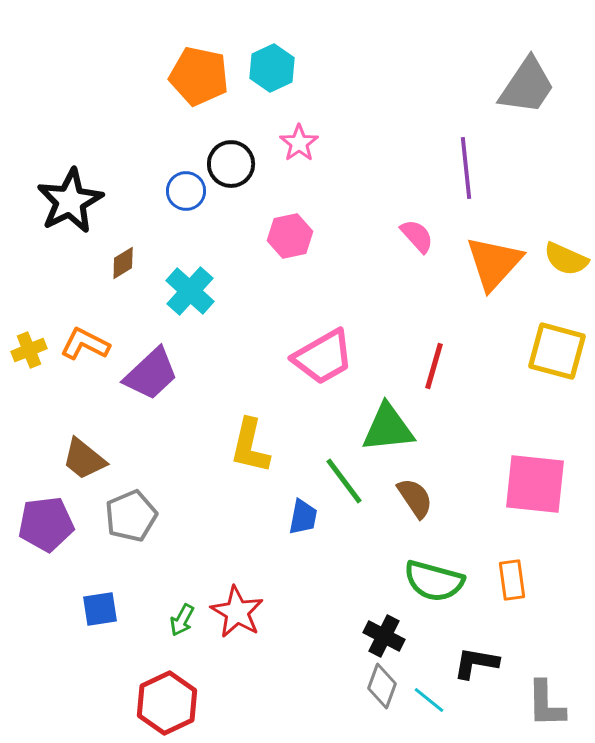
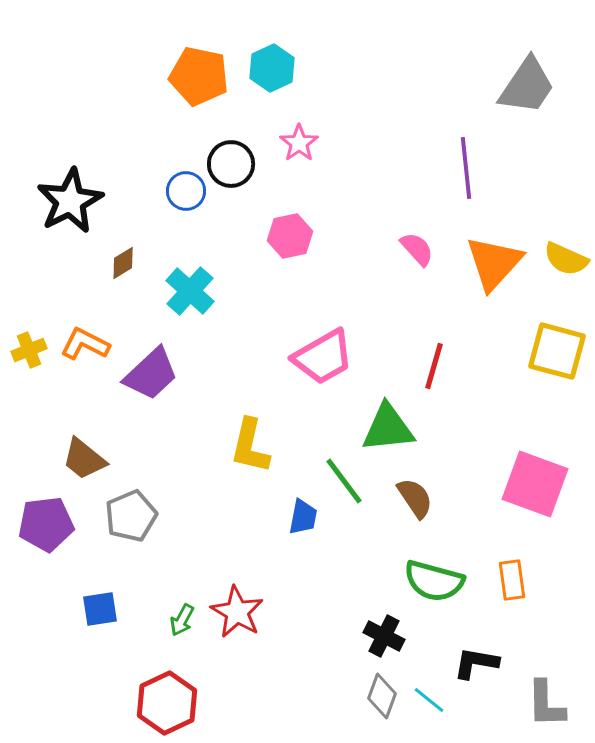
pink semicircle: moved 13 px down
pink square: rotated 14 degrees clockwise
gray diamond: moved 10 px down
